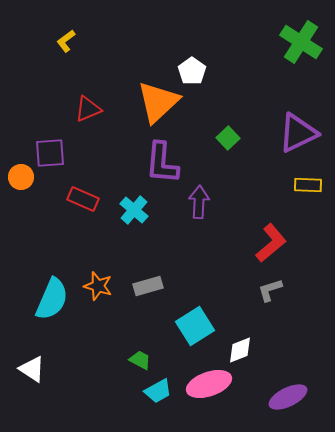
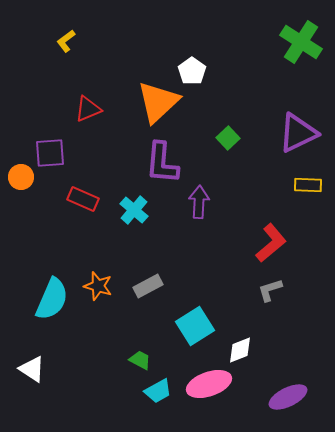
gray rectangle: rotated 12 degrees counterclockwise
